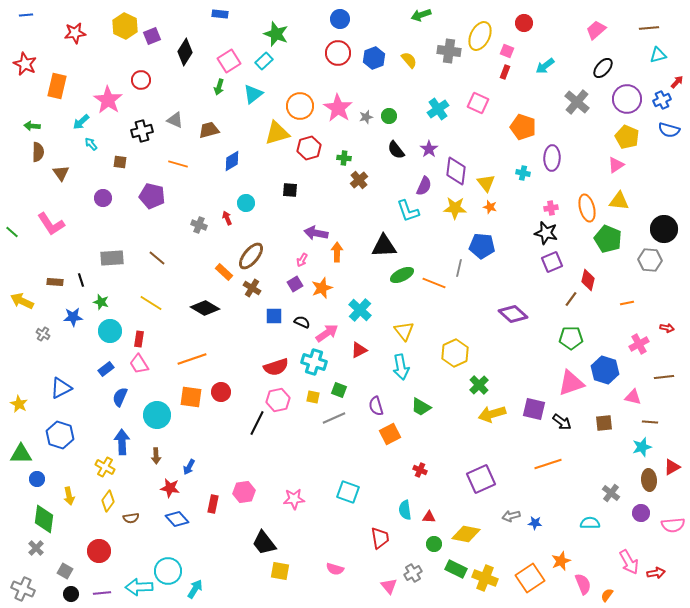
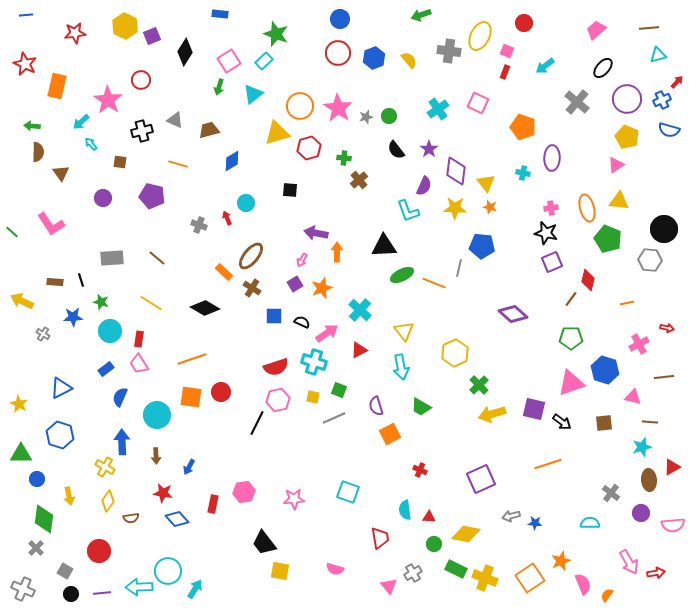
red star at (170, 488): moved 7 px left, 5 px down
